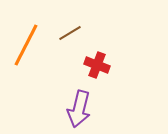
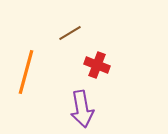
orange line: moved 27 px down; rotated 12 degrees counterclockwise
purple arrow: moved 3 px right; rotated 24 degrees counterclockwise
